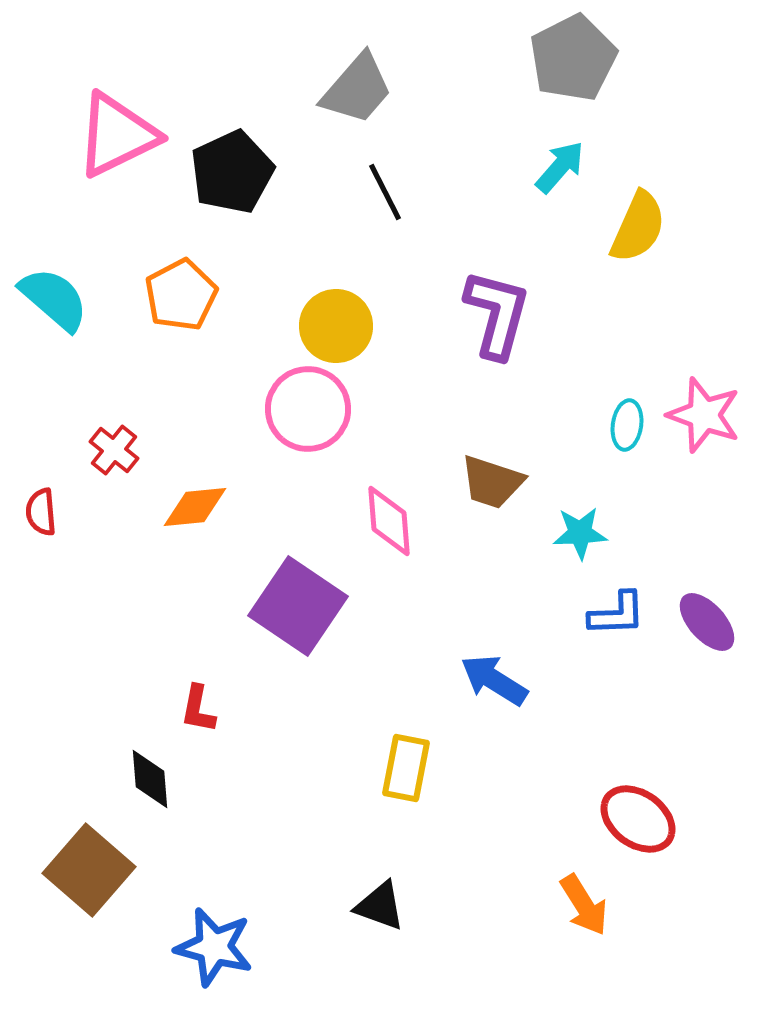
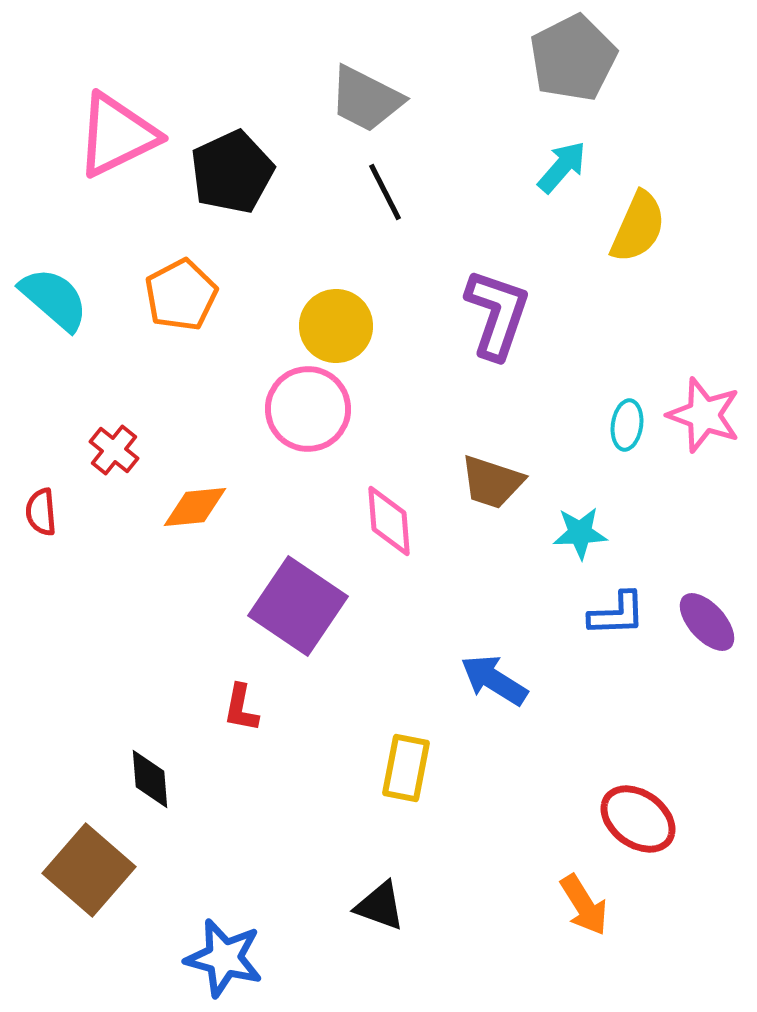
gray trapezoid: moved 9 px right, 10 px down; rotated 76 degrees clockwise
cyan arrow: moved 2 px right
purple L-shape: rotated 4 degrees clockwise
red L-shape: moved 43 px right, 1 px up
blue star: moved 10 px right, 11 px down
